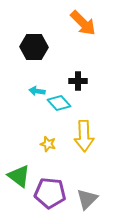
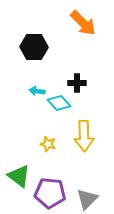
black cross: moved 1 px left, 2 px down
